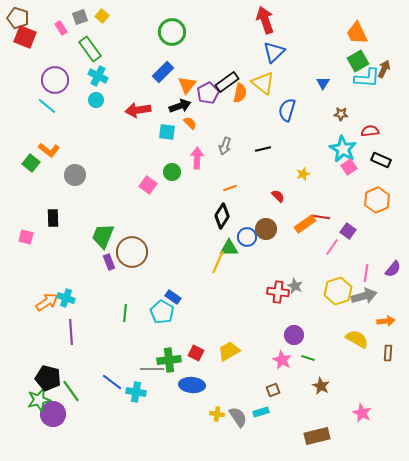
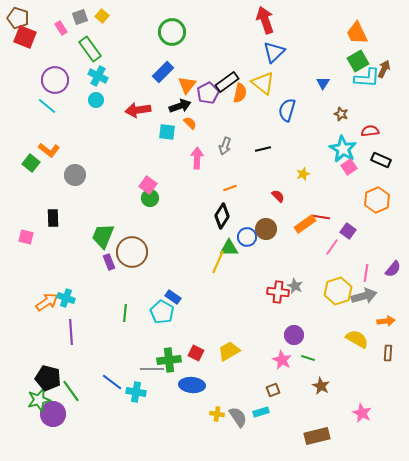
brown star at (341, 114): rotated 16 degrees clockwise
green circle at (172, 172): moved 22 px left, 26 px down
